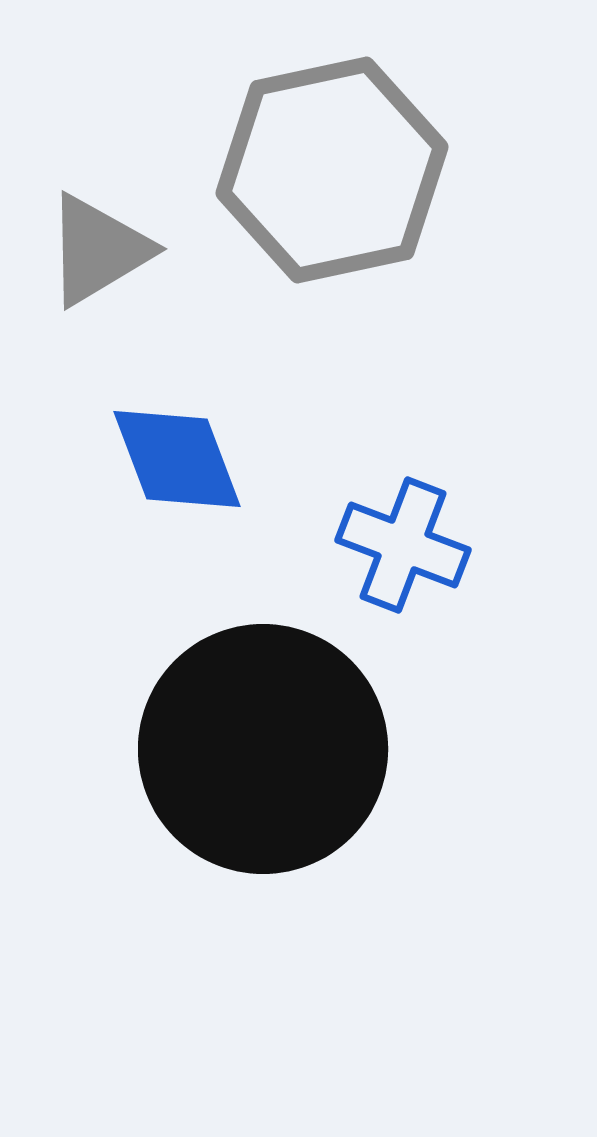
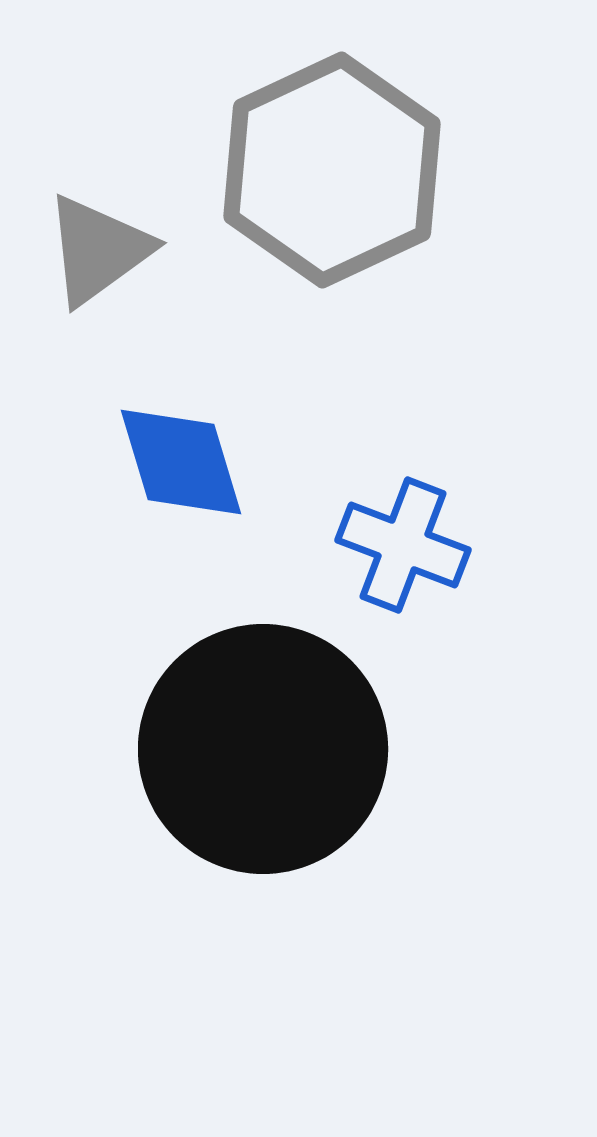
gray hexagon: rotated 13 degrees counterclockwise
gray triangle: rotated 5 degrees counterclockwise
blue diamond: moved 4 px right, 3 px down; rotated 4 degrees clockwise
